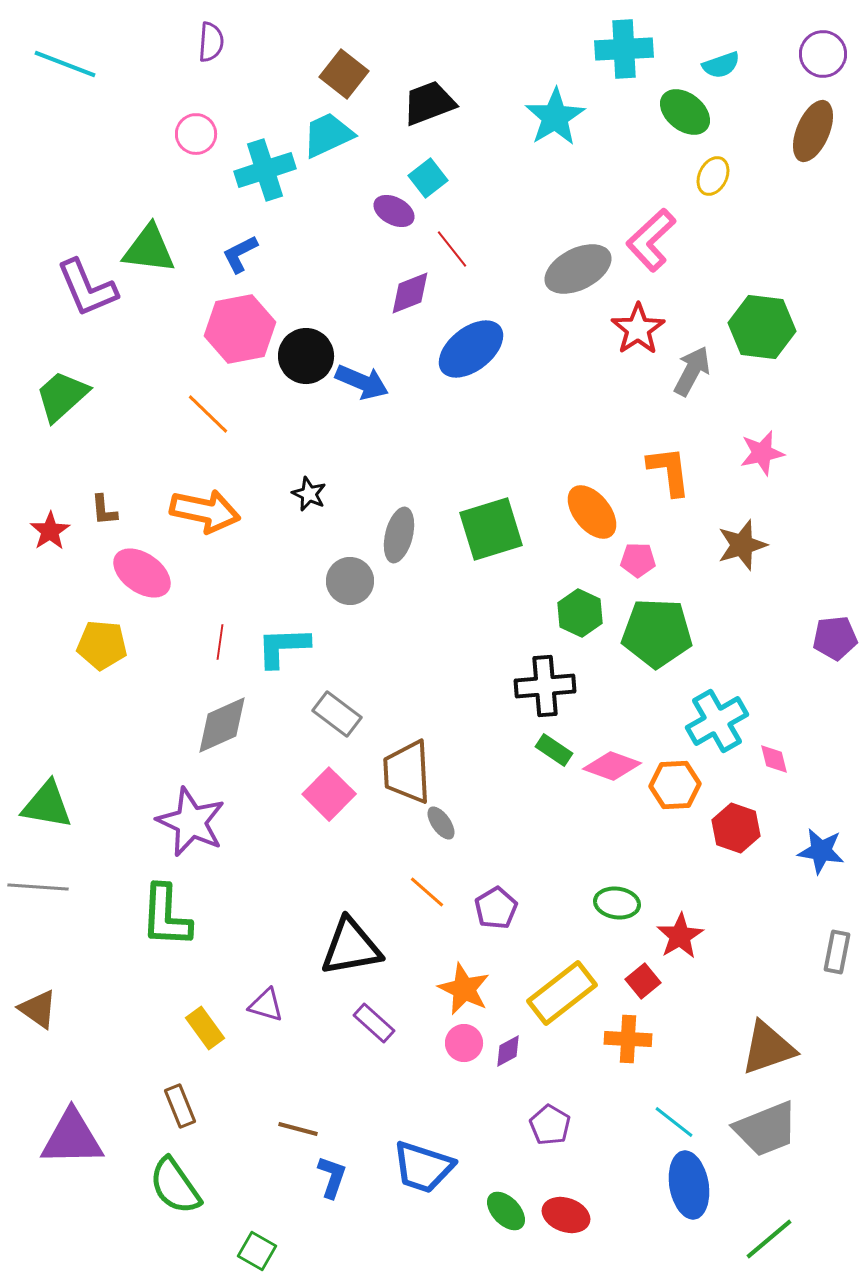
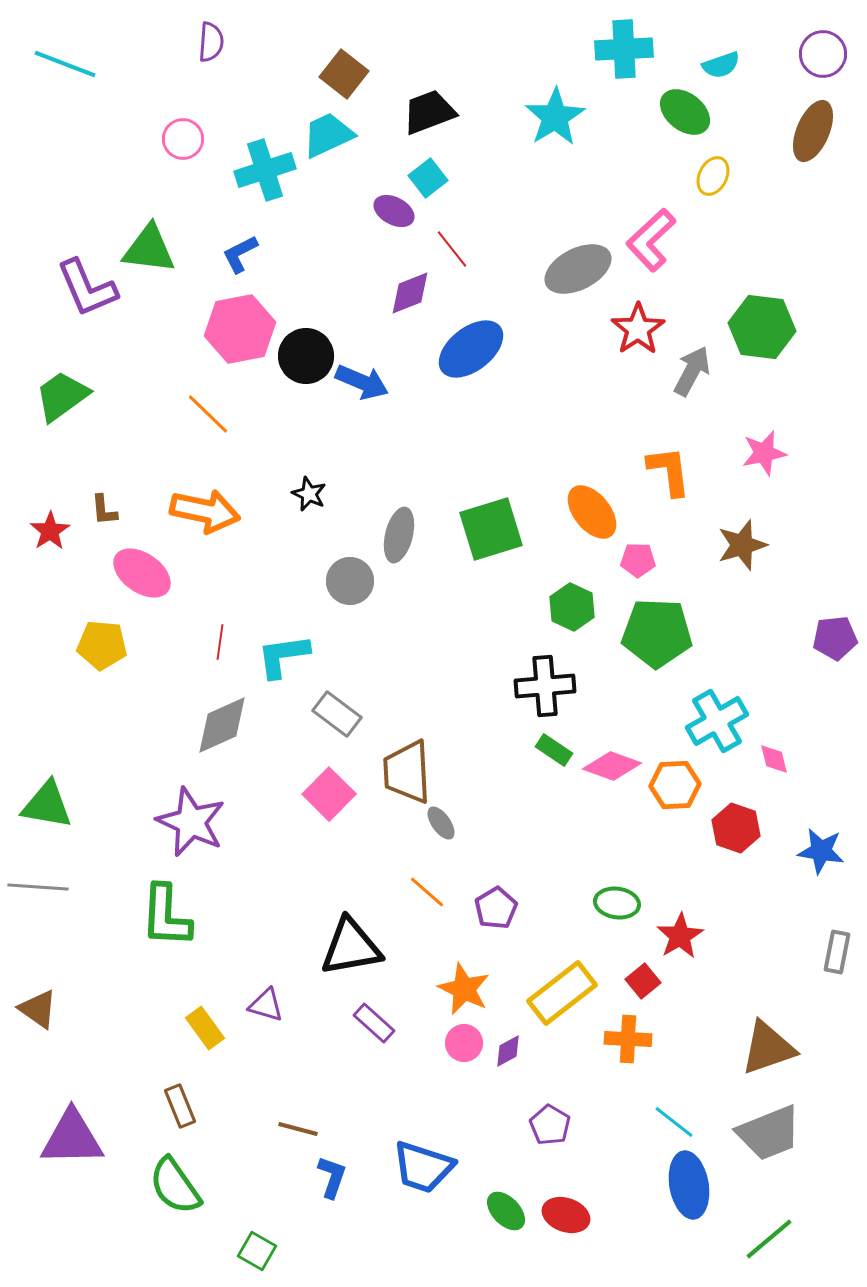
black trapezoid at (429, 103): moved 9 px down
pink circle at (196, 134): moved 13 px left, 5 px down
green trapezoid at (62, 396): rotated 6 degrees clockwise
pink star at (762, 453): moved 2 px right
green hexagon at (580, 613): moved 8 px left, 6 px up
cyan L-shape at (283, 647): moved 9 px down; rotated 6 degrees counterclockwise
gray trapezoid at (766, 1129): moved 3 px right, 4 px down
